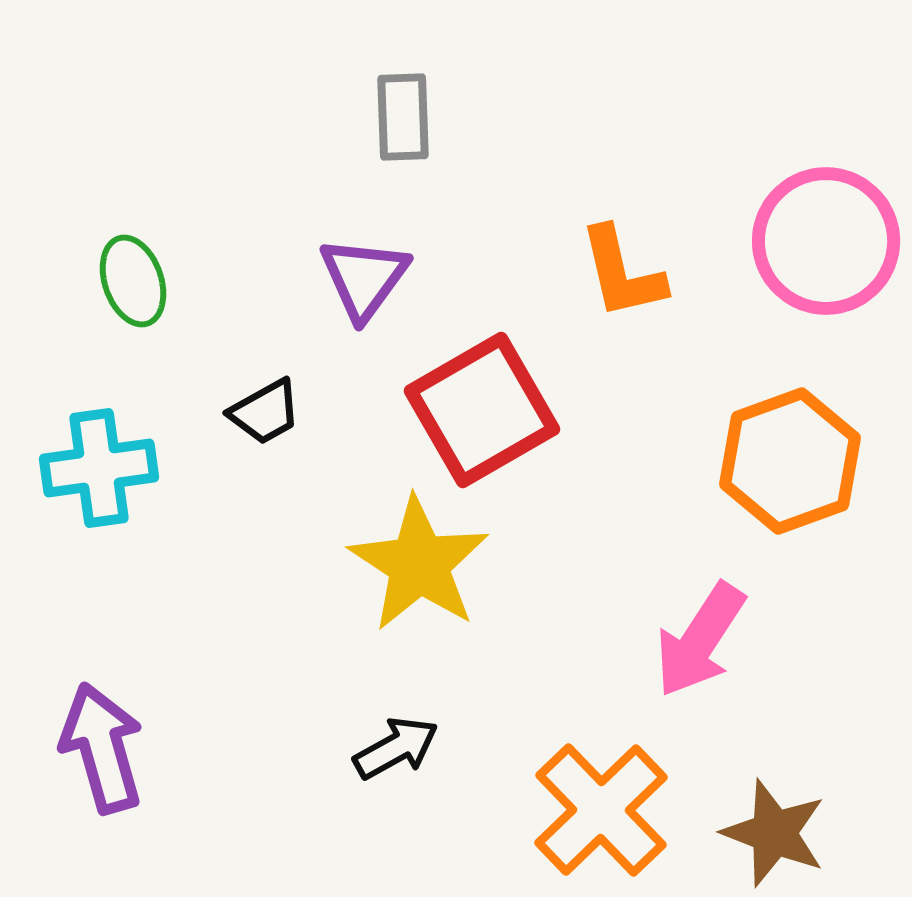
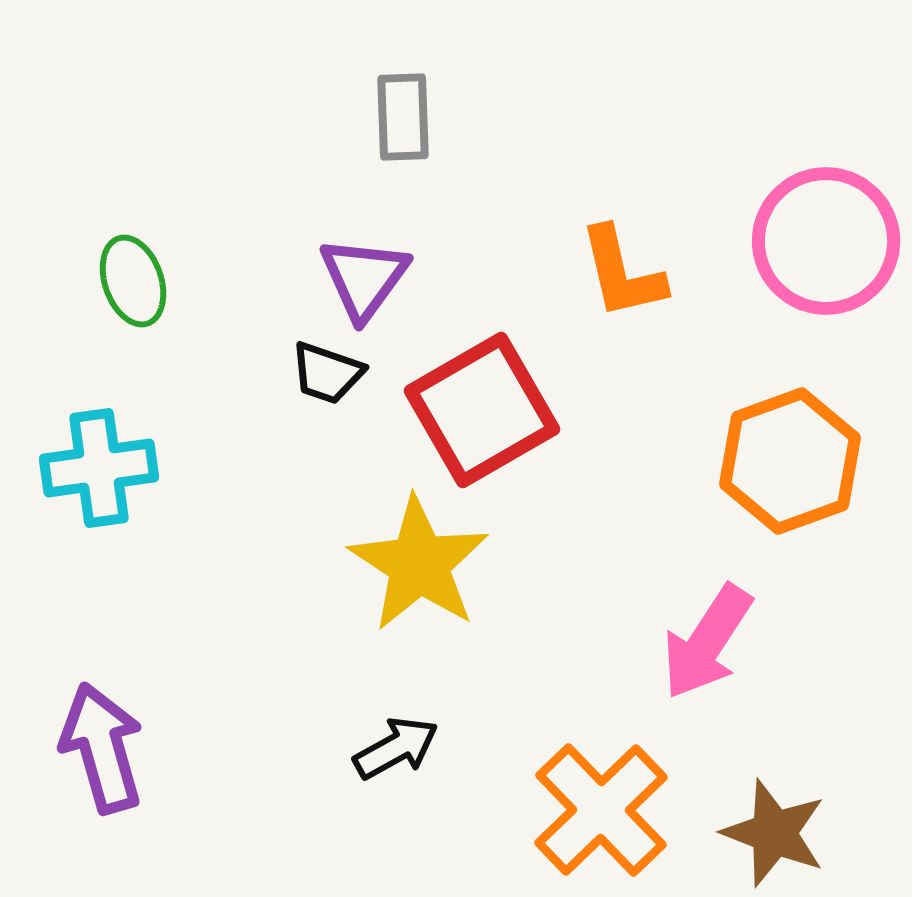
black trapezoid: moved 62 px right, 39 px up; rotated 48 degrees clockwise
pink arrow: moved 7 px right, 2 px down
